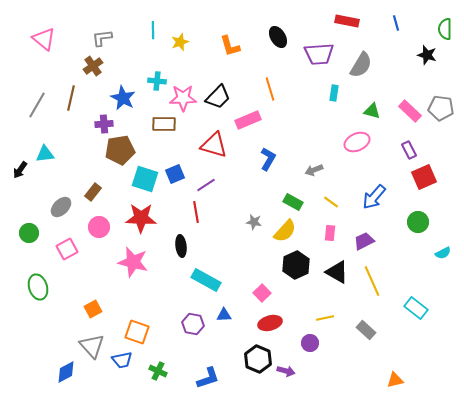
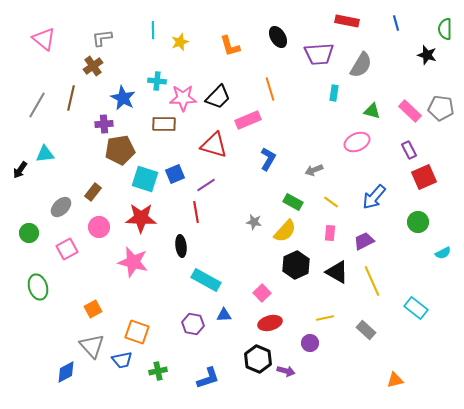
green cross at (158, 371): rotated 36 degrees counterclockwise
